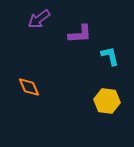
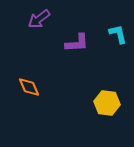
purple L-shape: moved 3 px left, 9 px down
cyan L-shape: moved 8 px right, 22 px up
yellow hexagon: moved 2 px down
